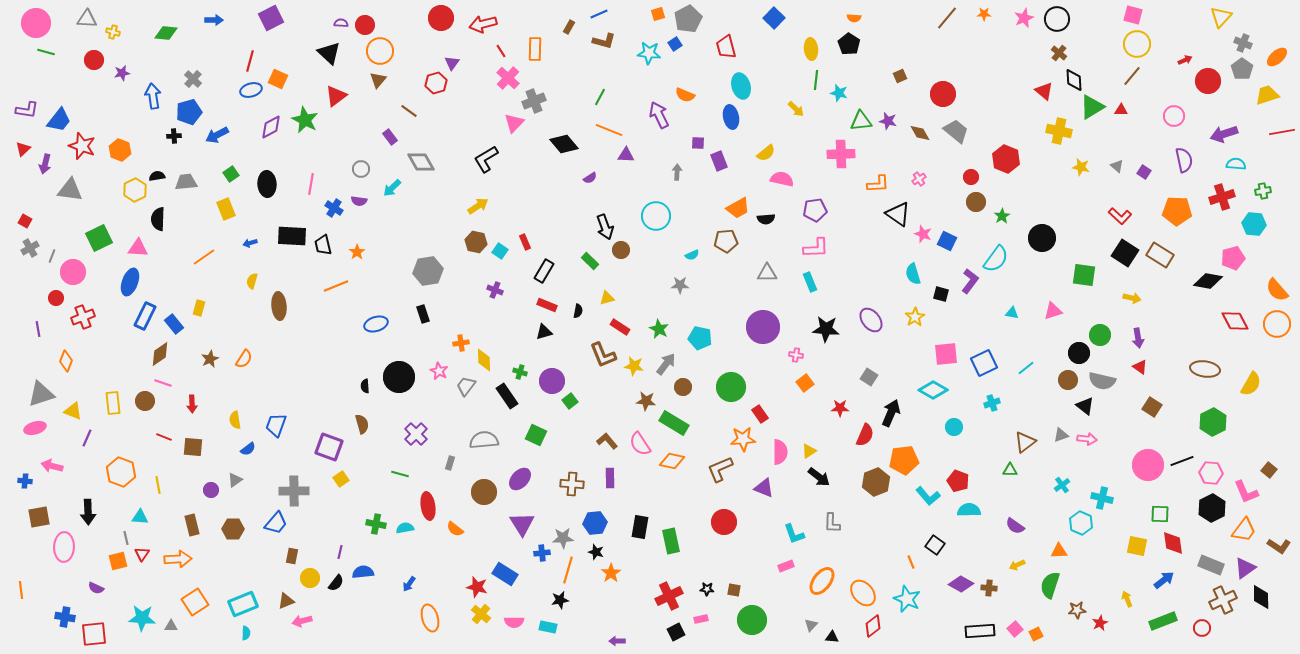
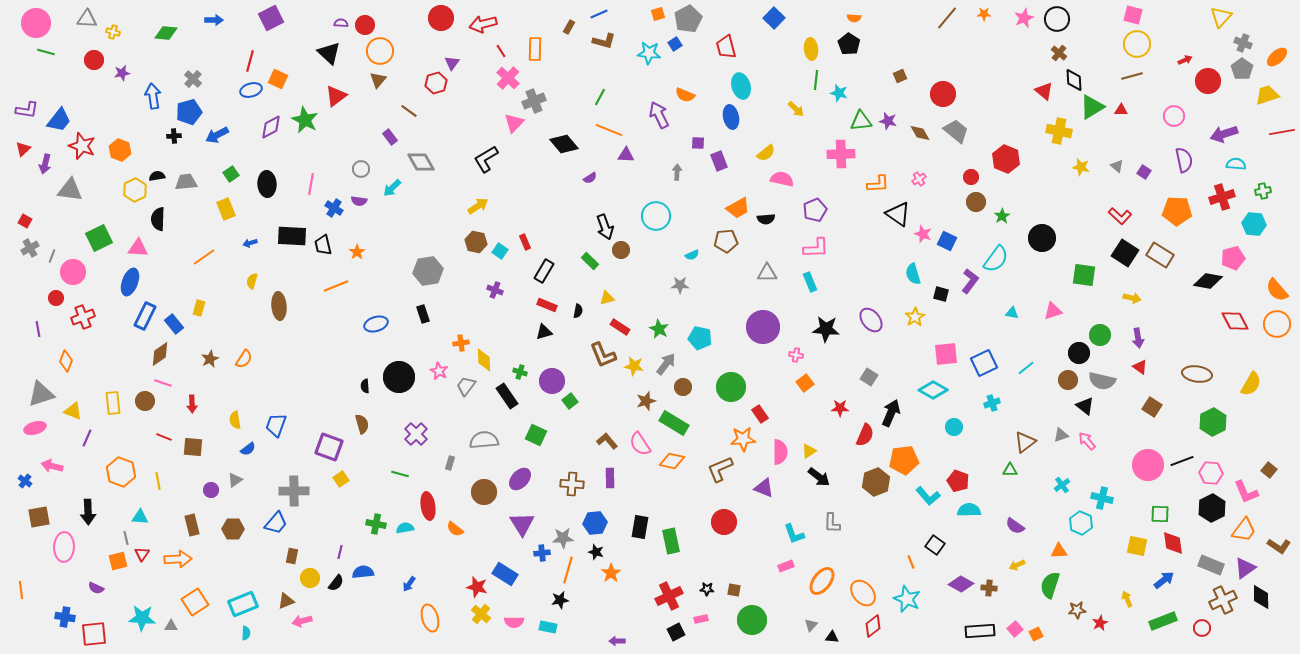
brown line at (1132, 76): rotated 35 degrees clockwise
purple pentagon at (815, 210): rotated 15 degrees counterclockwise
brown ellipse at (1205, 369): moved 8 px left, 5 px down
brown star at (646, 401): rotated 24 degrees counterclockwise
pink arrow at (1087, 439): moved 2 px down; rotated 138 degrees counterclockwise
blue cross at (25, 481): rotated 32 degrees clockwise
yellow line at (158, 485): moved 4 px up
